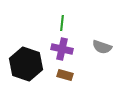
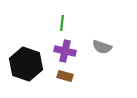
purple cross: moved 3 px right, 2 px down
brown rectangle: moved 1 px down
